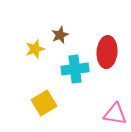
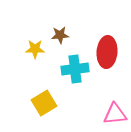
brown star: rotated 18 degrees clockwise
yellow star: rotated 18 degrees clockwise
pink triangle: rotated 15 degrees counterclockwise
